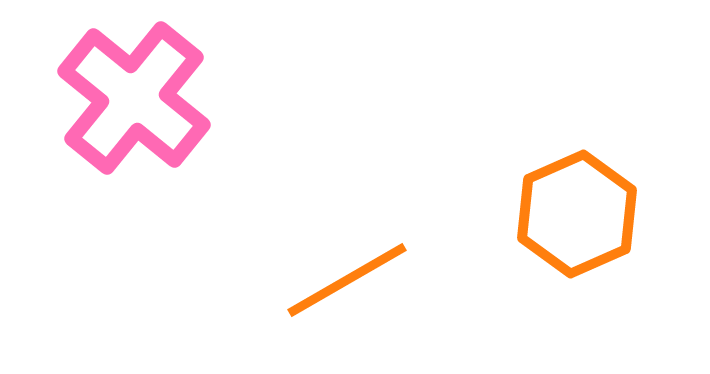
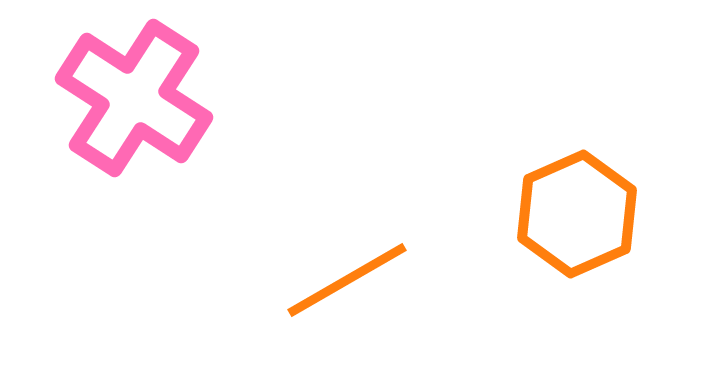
pink cross: rotated 6 degrees counterclockwise
